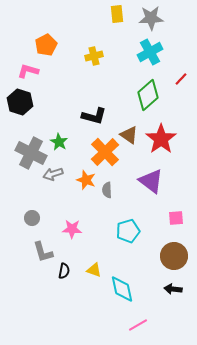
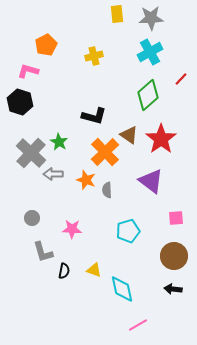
gray cross: rotated 16 degrees clockwise
gray arrow: rotated 18 degrees clockwise
